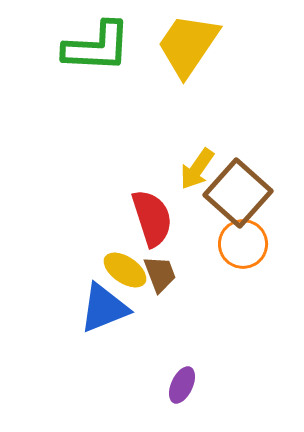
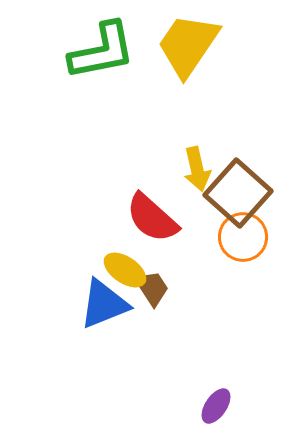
green L-shape: moved 5 px right, 4 px down; rotated 14 degrees counterclockwise
yellow arrow: rotated 48 degrees counterclockwise
red semicircle: rotated 150 degrees clockwise
orange circle: moved 7 px up
brown trapezoid: moved 8 px left, 14 px down; rotated 12 degrees counterclockwise
blue triangle: moved 4 px up
purple ellipse: moved 34 px right, 21 px down; rotated 9 degrees clockwise
